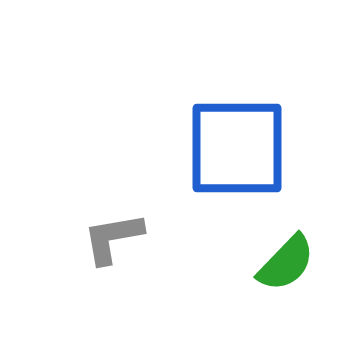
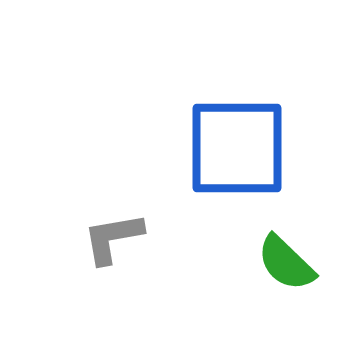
green semicircle: rotated 90 degrees clockwise
